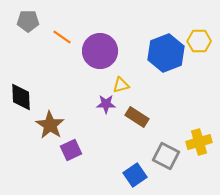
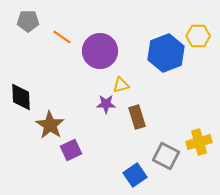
yellow hexagon: moved 1 px left, 5 px up
brown rectangle: rotated 40 degrees clockwise
